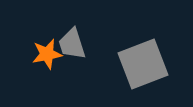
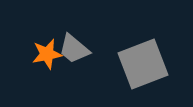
gray trapezoid: moved 2 px right, 5 px down; rotated 32 degrees counterclockwise
